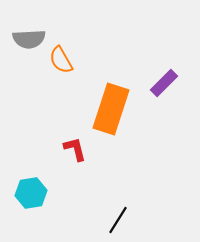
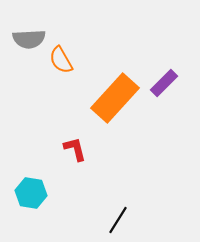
orange rectangle: moved 4 px right, 11 px up; rotated 24 degrees clockwise
cyan hexagon: rotated 20 degrees clockwise
